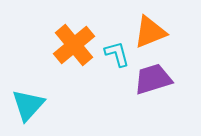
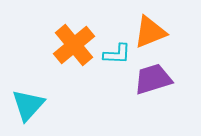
cyan L-shape: rotated 108 degrees clockwise
